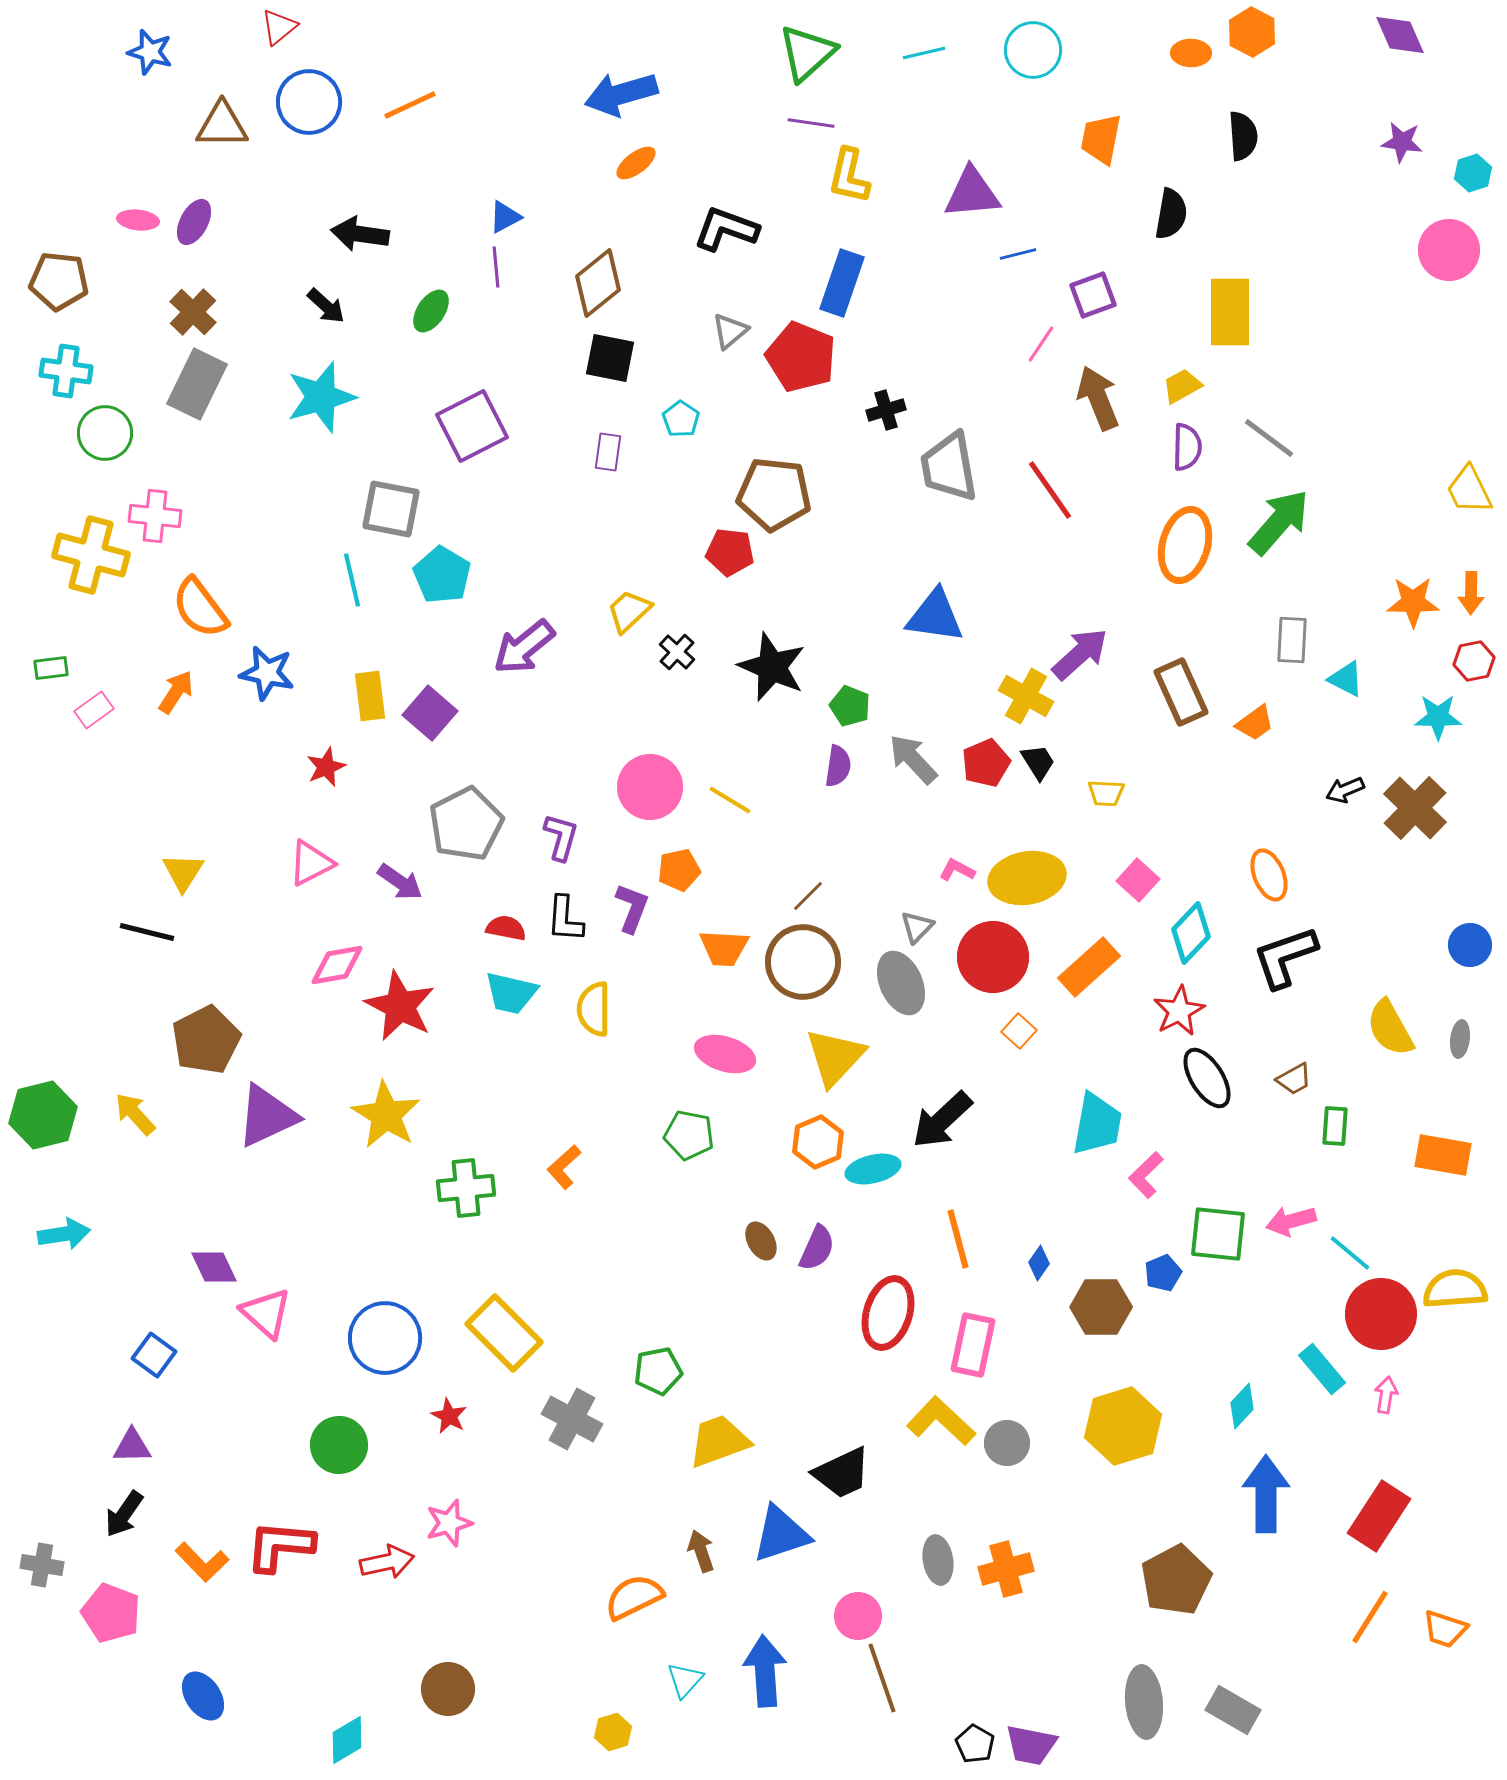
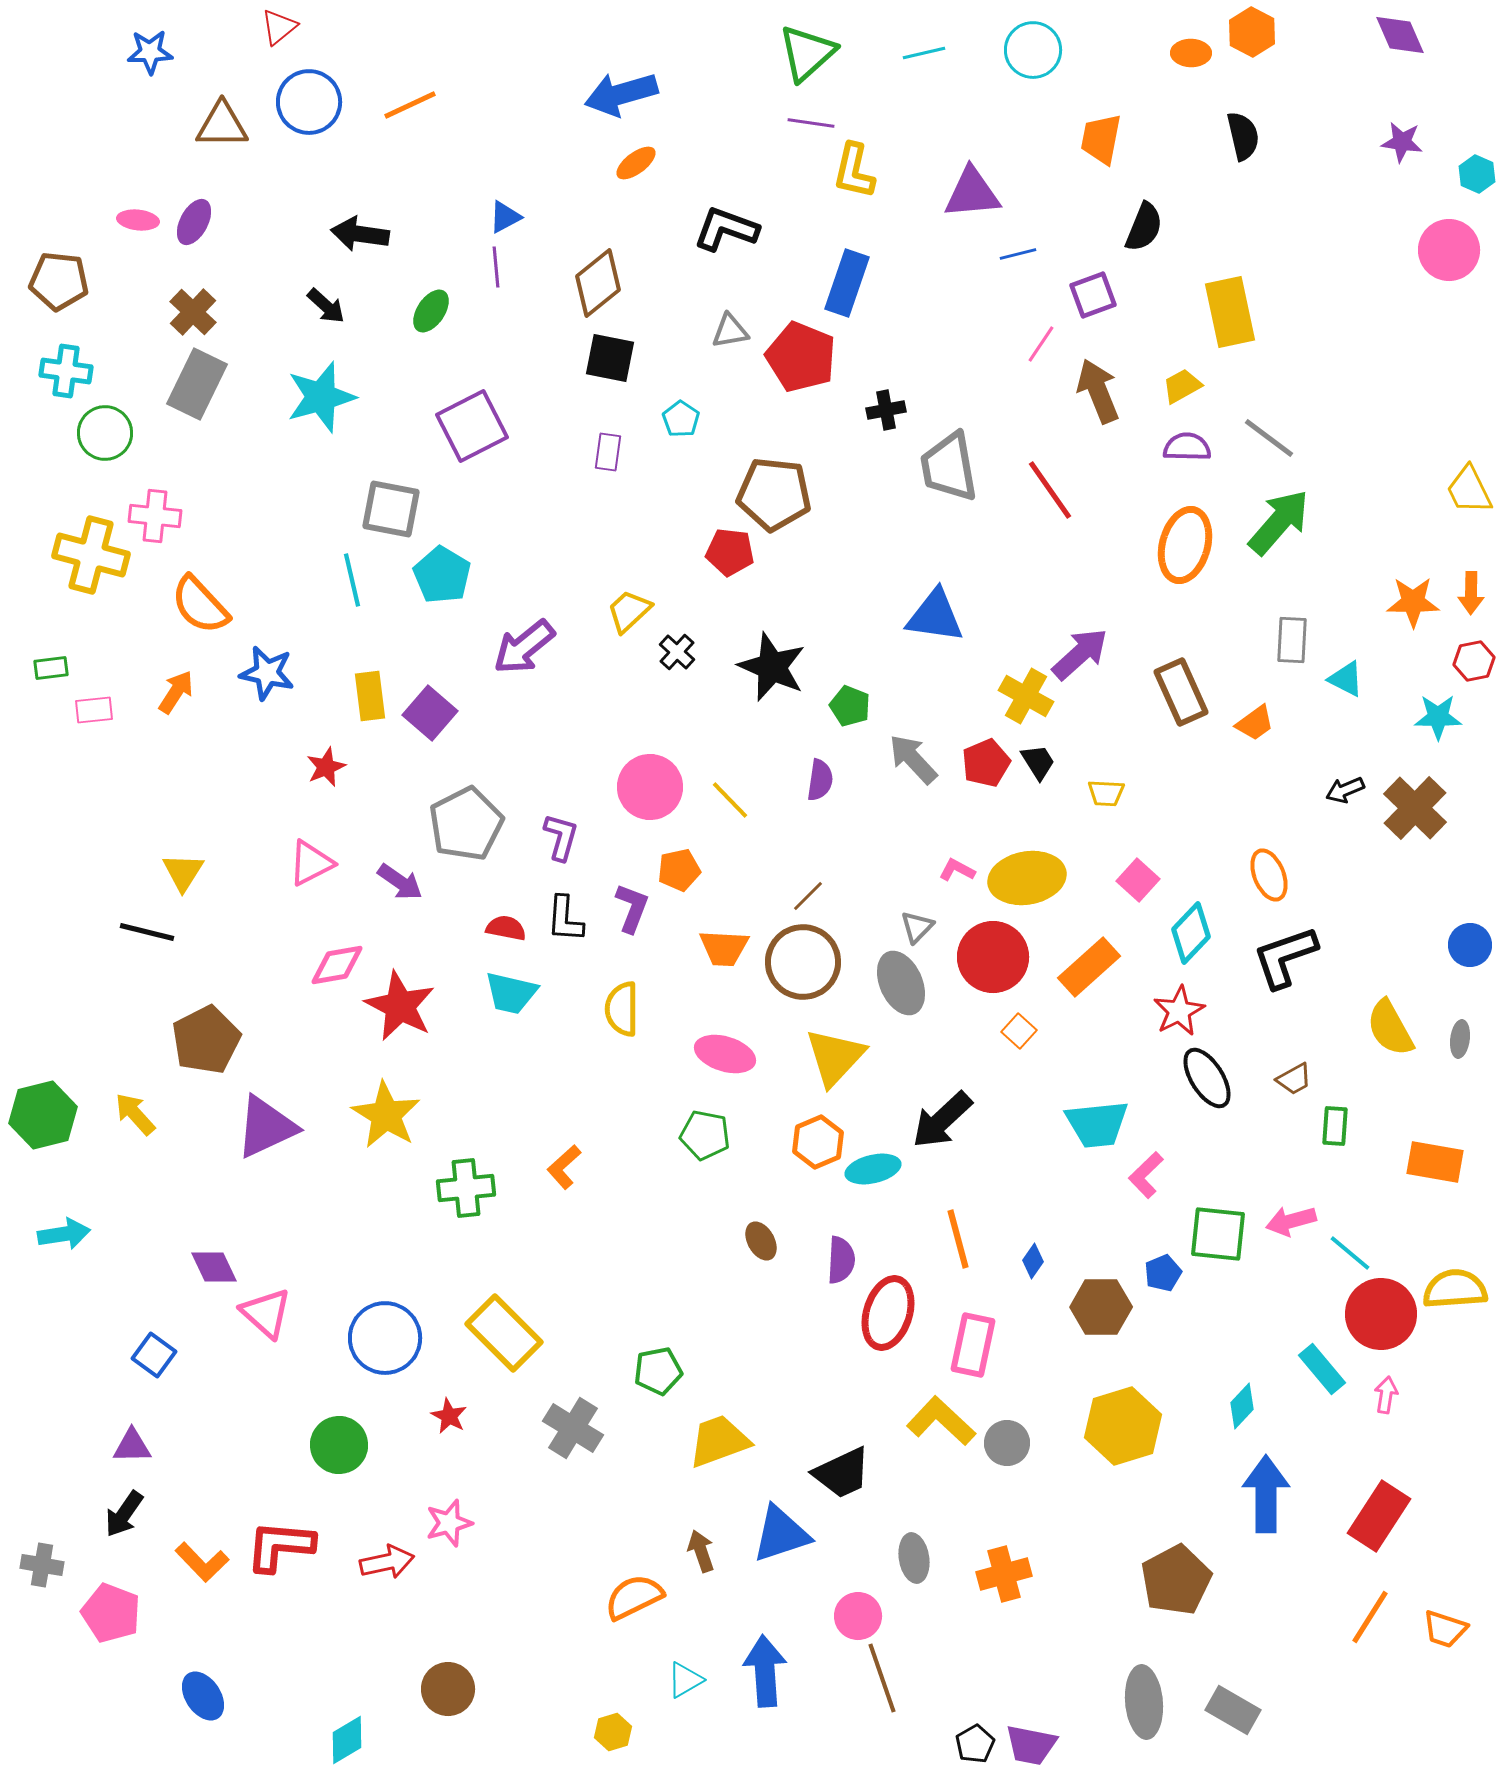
blue star at (150, 52): rotated 18 degrees counterclockwise
black semicircle at (1243, 136): rotated 9 degrees counterclockwise
cyan hexagon at (1473, 173): moved 4 px right, 1 px down; rotated 18 degrees counterclockwise
yellow L-shape at (849, 176): moved 5 px right, 5 px up
black semicircle at (1171, 214): moved 27 px left, 13 px down; rotated 12 degrees clockwise
blue rectangle at (842, 283): moved 5 px right
yellow rectangle at (1230, 312): rotated 12 degrees counterclockwise
gray triangle at (730, 331): rotated 30 degrees clockwise
brown arrow at (1098, 398): moved 7 px up
black cross at (886, 410): rotated 6 degrees clockwise
purple semicircle at (1187, 447): rotated 90 degrees counterclockwise
orange semicircle at (200, 608): moved 3 px up; rotated 6 degrees counterclockwise
pink rectangle at (94, 710): rotated 30 degrees clockwise
purple semicircle at (838, 766): moved 18 px left, 14 px down
yellow line at (730, 800): rotated 15 degrees clockwise
yellow semicircle at (594, 1009): moved 28 px right
purple triangle at (267, 1116): moved 1 px left, 11 px down
cyan trapezoid at (1097, 1124): rotated 74 degrees clockwise
green pentagon at (689, 1135): moved 16 px right
orange rectangle at (1443, 1155): moved 8 px left, 7 px down
purple semicircle at (817, 1248): moved 24 px right, 12 px down; rotated 21 degrees counterclockwise
blue diamond at (1039, 1263): moved 6 px left, 2 px up
gray cross at (572, 1419): moved 1 px right, 9 px down; rotated 4 degrees clockwise
gray ellipse at (938, 1560): moved 24 px left, 2 px up
orange cross at (1006, 1569): moved 2 px left, 5 px down
cyan triangle at (685, 1680): rotated 18 degrees clockwise
black pentagon at (975, 1744): rotated 12 degrees clockwise
